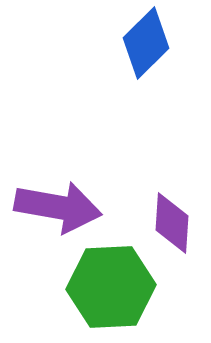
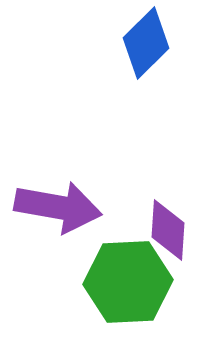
purple diamond: moved 4 px left, 7 px down
green hexagon: moved 17 px right, 5 px up
